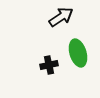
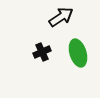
black cross: moved 7 px left, 13 px up; rotated 12 degrees counterclockwise
